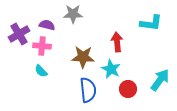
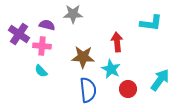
purple cross: rotated 25 degrees counterclockwise
